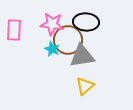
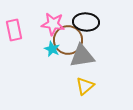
pink star: moved 1 px right
pink rectangle: rotated 15 degrees counterclockwise
